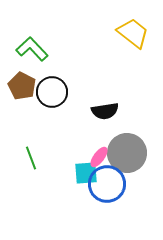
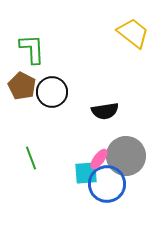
green L-shape: rotated 40 degrees clockwise
gray circle: moved 1 px left, 3 px down
pink ellipse: moved 2 px down
